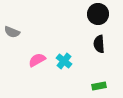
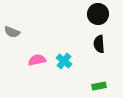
pink semicircle: rotated 18 degrees clockwise
